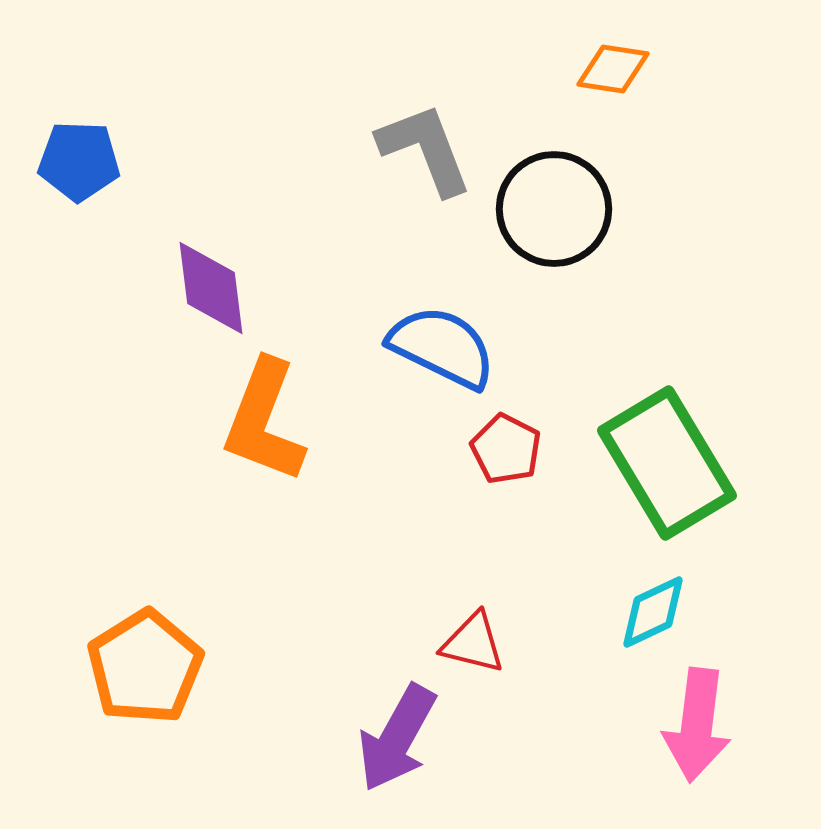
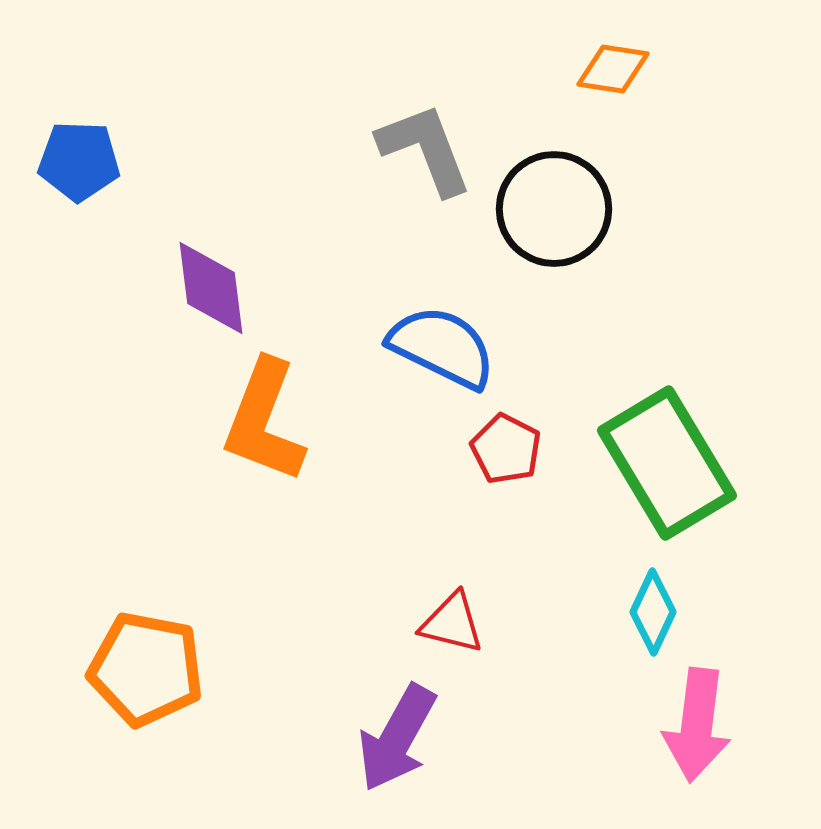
cyan diamond: rotated 40 degrees counterclockwise
red triangle: moved 21 px left, 20 px up
orange pentagon: moved 1 px right, 2 px down; rotated 29 degrees counterclockwise
